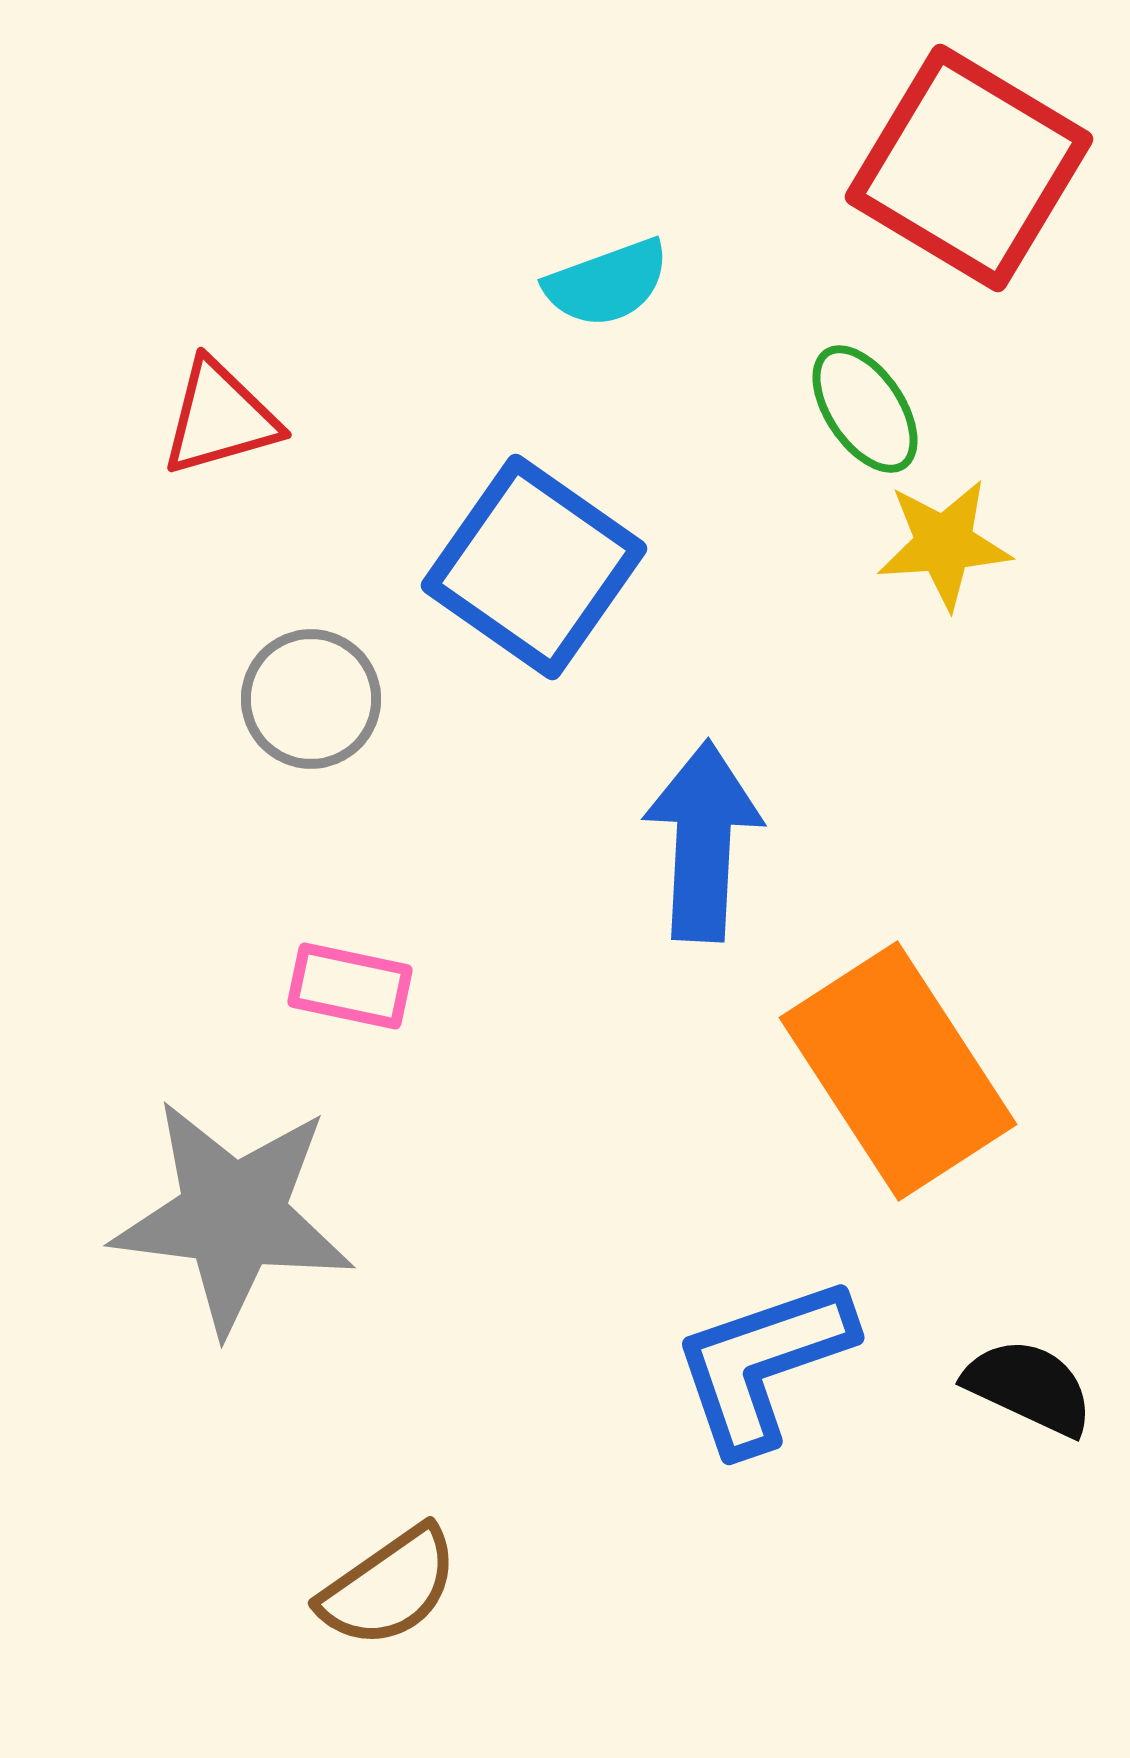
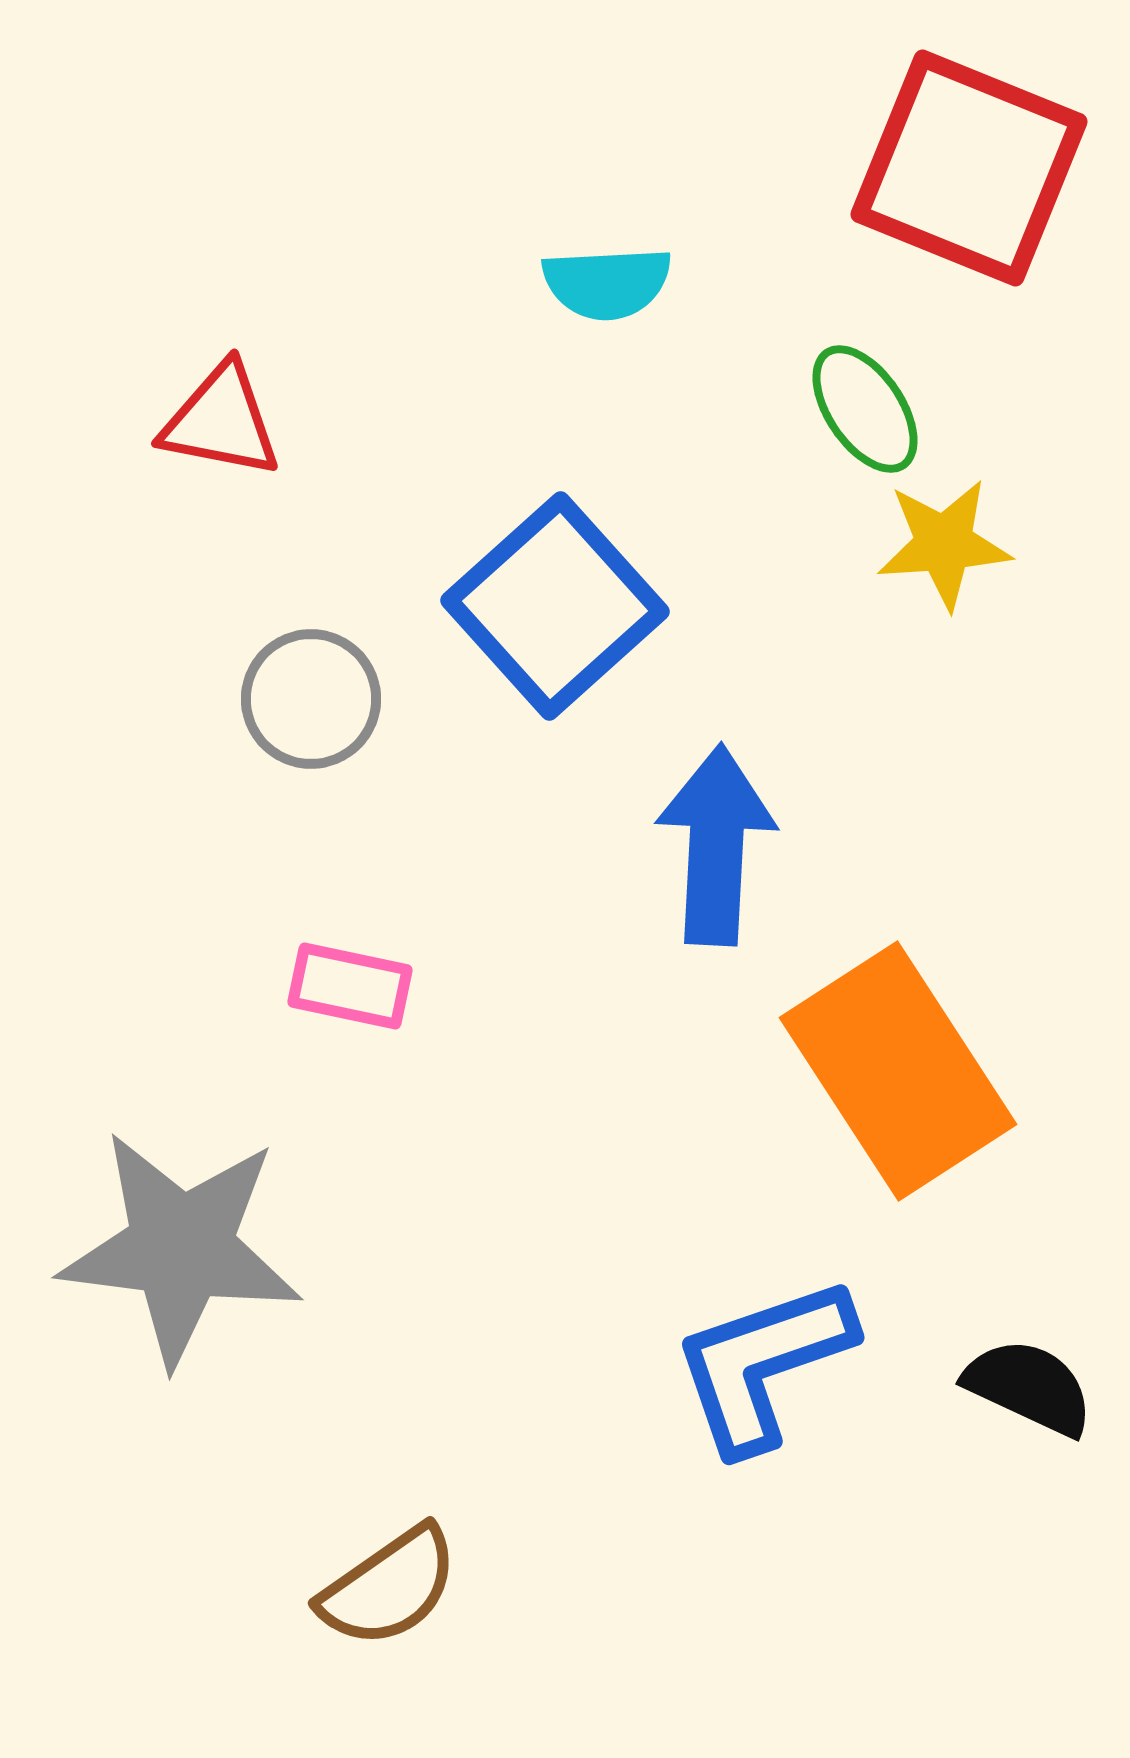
red square: rotated 9 degrees counterclockwise
cyan semicircle: rotated 17 degrees clockwise
red triangle: moved 1 px right, 3 px down; rotated 27 degrees clockwise
blue square: moved 21 px right, 39 px down; rotated 13 degrees clockwise
blue arrow: moved 13 px right, 4 px down
gray star: moved 52 px left, 32 px down
